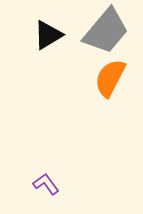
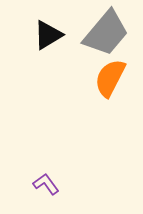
gray trapezoid: moved 2 px down
